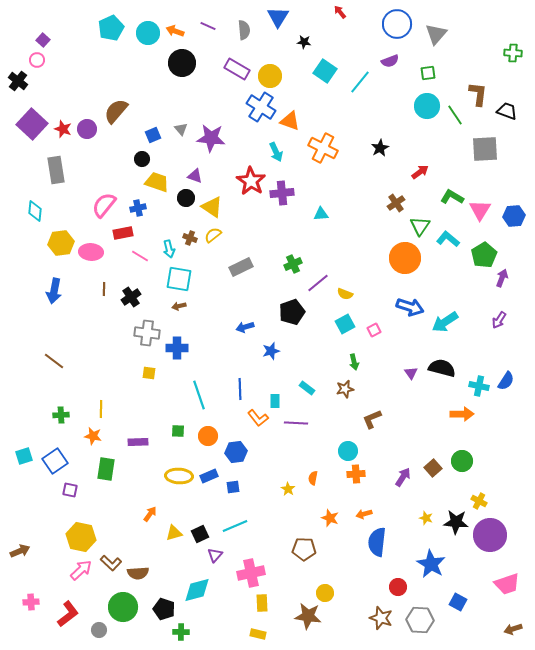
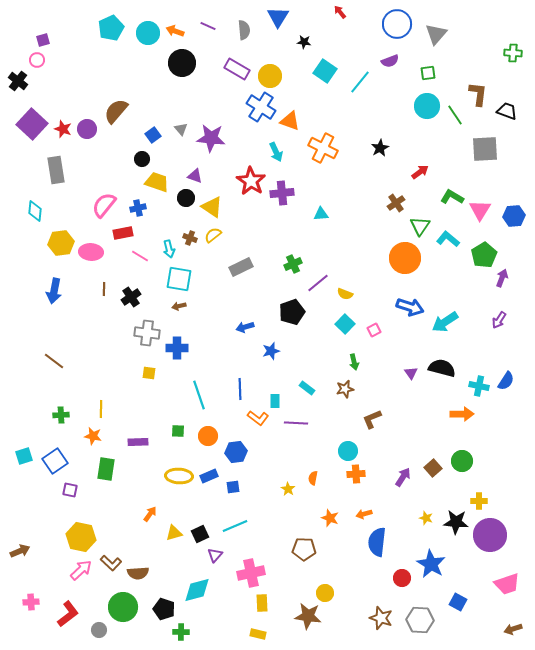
purple square at (43, 40): rotated 32 degrees clockwise
blue square at (153, 135): rotated 14 degrees counterclockwise
cyan square at (345, 324): rotated 18 degrees counterclockwise
orange L-shape at (258, 418): rotated 15 degrees counterclockwise
yellow cross at (479, 501): rotated 28 degrees counterclockwise
red circle at (398, 587): moved 4 px right, 9 px up
